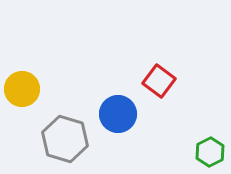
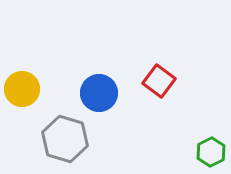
blue circle: moved 19 px left, 21 px up
green hexagon: moved 1 px right
